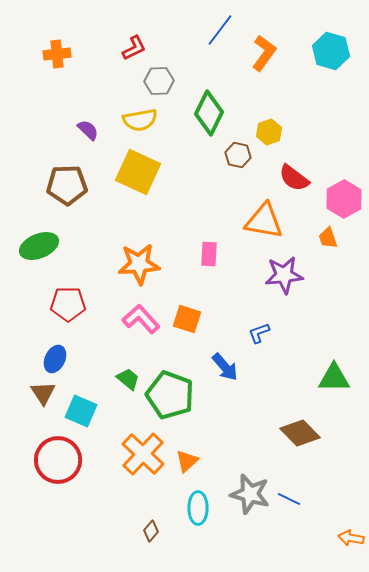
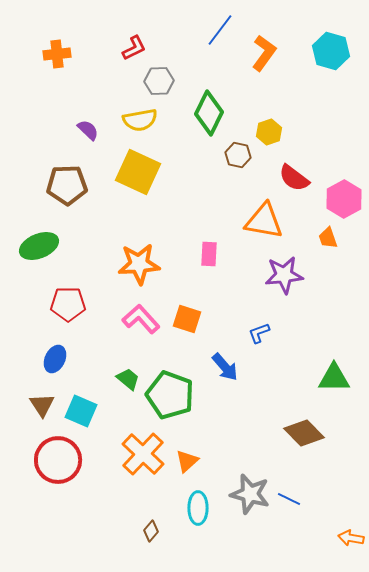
brown triangle at (43, 393): moved 1 px left, 12 px down
brown diamond at (300, 433): moved 4 px right
